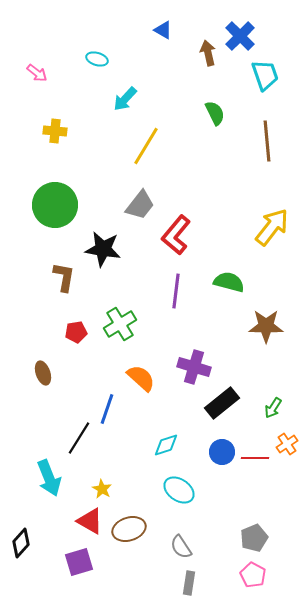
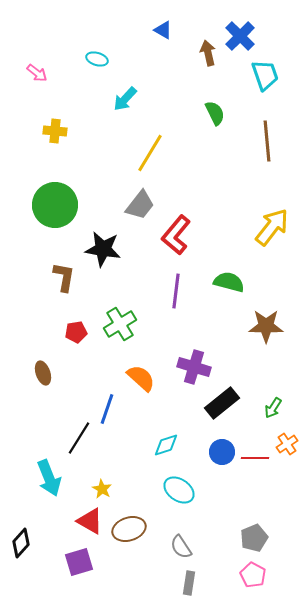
yellow line at (146, 146): moved 4 px right, 7 px down
